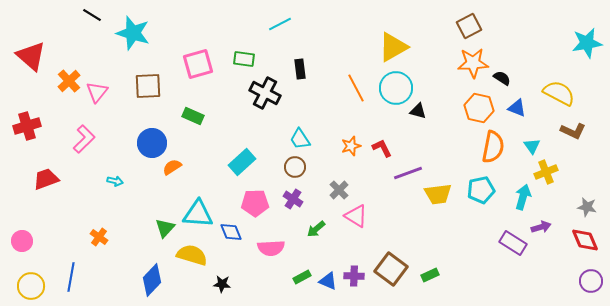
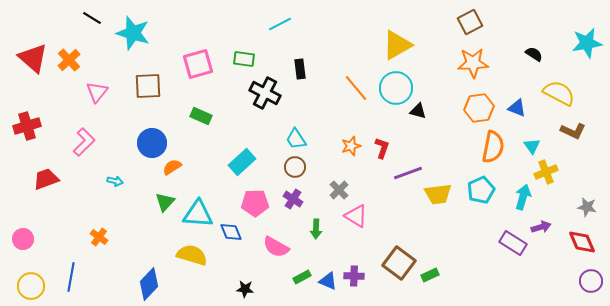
black line at (92, 15): moved 3 px down
brown square at (469, 26): moved 1 px right, 4 px up
yellow triangle at (393, 47): moved 4 px right, 2 px up
red triangle at (31, 56): moved 2 px right, 2 px down
black semicircle at (502, 78): moved 32 px right, 24 px up
orange cross at (69, 81): moved 21 px up
orange line at (356, 88): rotated 12 degrees counterclockwise
orange hexagon at (479, 108): rotated 20 degrees counterclockwise
green rectangle at (193, 116): moved 8 px right
pink L-shape at (84, 139): moved 3 px down
cyan trapezoid at (300, 139): moved 4 px left
red L-shape at (382, 148): rotated 45 degrees clockwise
cyan pentagon at (481, 190): rotated 12 degrees counterclockwise
green triangle at (165, 228): moved 26 px up
green arrow at (316, 229): rotated 48 degrees counterclockwise
red diamond at (585, 240): moved 3 px left, 2 px down
pink circle at (22, 241): moved 1 px right, 2 px up
pink semicircle at (271, 248): moved 5 px right, 1 px up; rotated 32 degrees clockwise
brown square at (391, 269): moved 8 px right, 6 px up
blue diamond at (152, 280): moved 3 px left, 4 px down
black star at (222, 284): moved 23 px right, 5 px down
